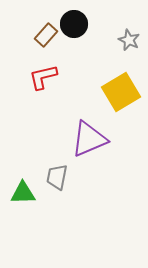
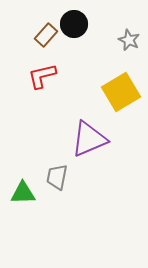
red L-shape: moved 1 px left, 1 px up
